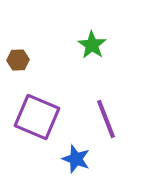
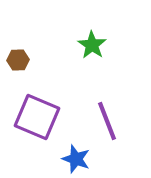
purple line: moved 1 px right, 2 px down
